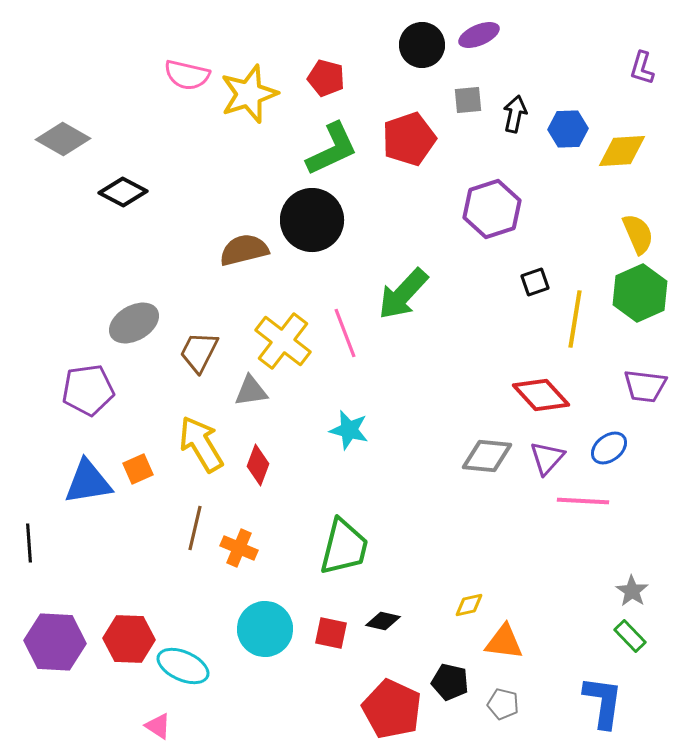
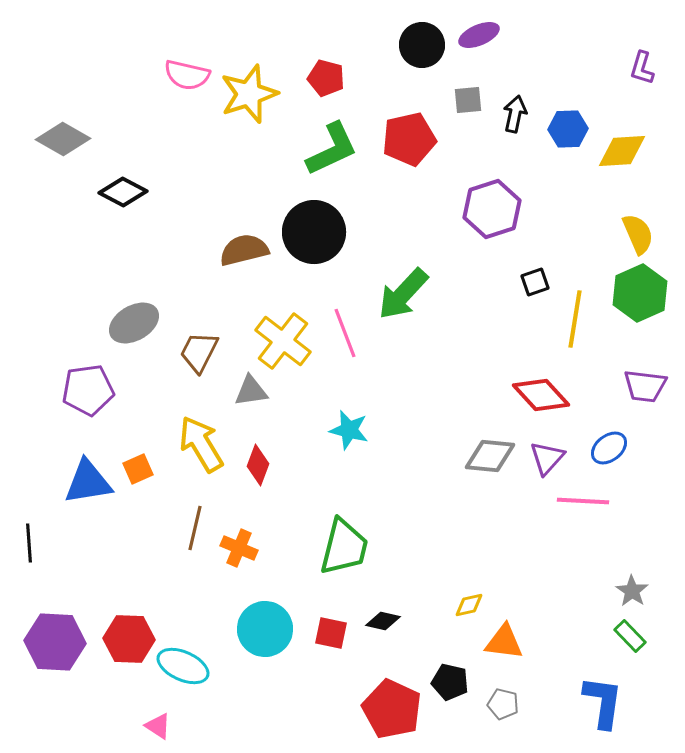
red pentagon at (409, 139): rotated 6 degrees clockwise
black circle at (312, 220): moved 2 px right, 12 px down
gray diamond at (487, 456): moved 3 px right
